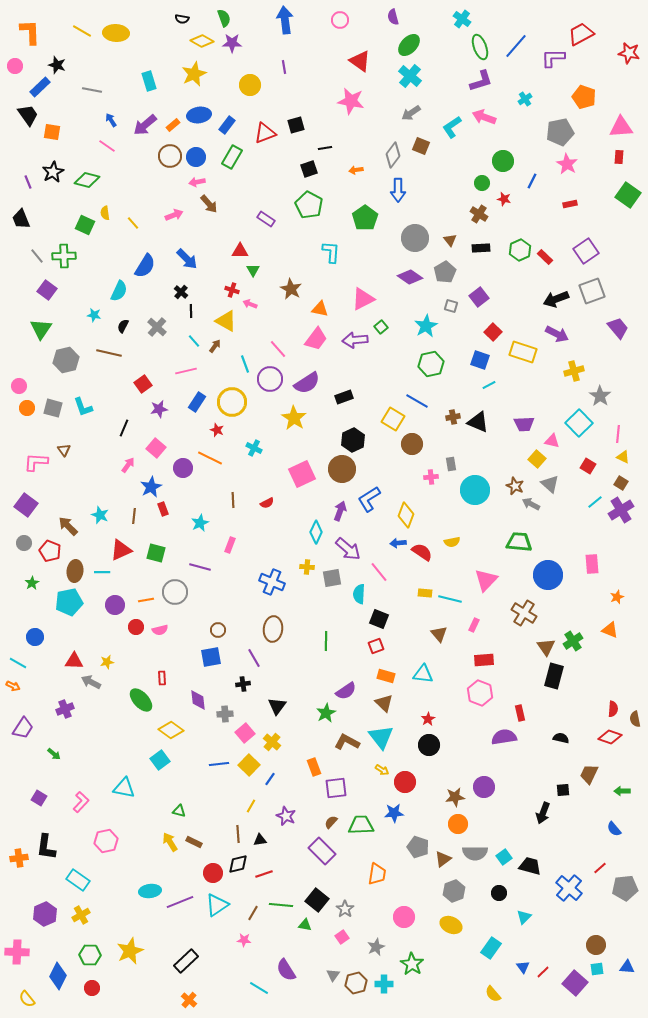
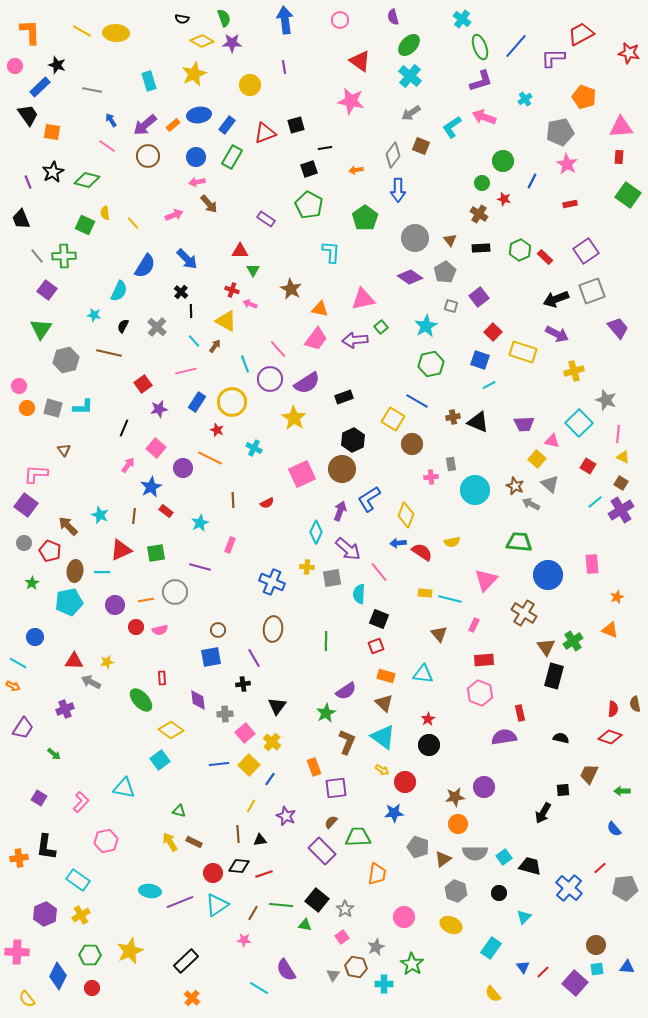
brown circle at (170, 156): moved 22 px left
pink triangle at (363, 299): rotated 15 degrees clockwise
gray star at (600, 396): moved 6 px right, 4 px down; rotated 15 degrees counterclockwise
cyan L-shape at (83, 407): rotated 70 degrees counterclockwise
pink L-shape at (36, 462): moved 12 px down
red rectangle at (163, 509): moved 3 px right, 2 px down; rotated 32 degrees counterclockwise
green square at (156, 553): rotated 24 degrees counterclockwise
brown semicircle at (635, 719): moved 15 px up
cyan triangle at (381, 737): moved 2 px right; rotated 16 degrees counterclockwise
brown L-shape at (347, 742): rotated 85 degrees clockwise
black arrow at (543, 813): rotated 10 degrees clockwise
green trapezoid at (361, 825): moved 3 px left, 12 px down
black diamond at (238, 864): moved 1 px right, 2 px down; rotated 20 degrees clockwise
cyan ellipse at (150, 891): rotated 15 degrees clockwise
gray hexagon at (454, 891): moved 2 px right; rotated 20 degrees counterclockwise
brown hexagon at (356, 983): moved 16 px up; rotated 25 degrees clockwise
orange cross at (189, 1000): moved 3 px right, 2 px up
